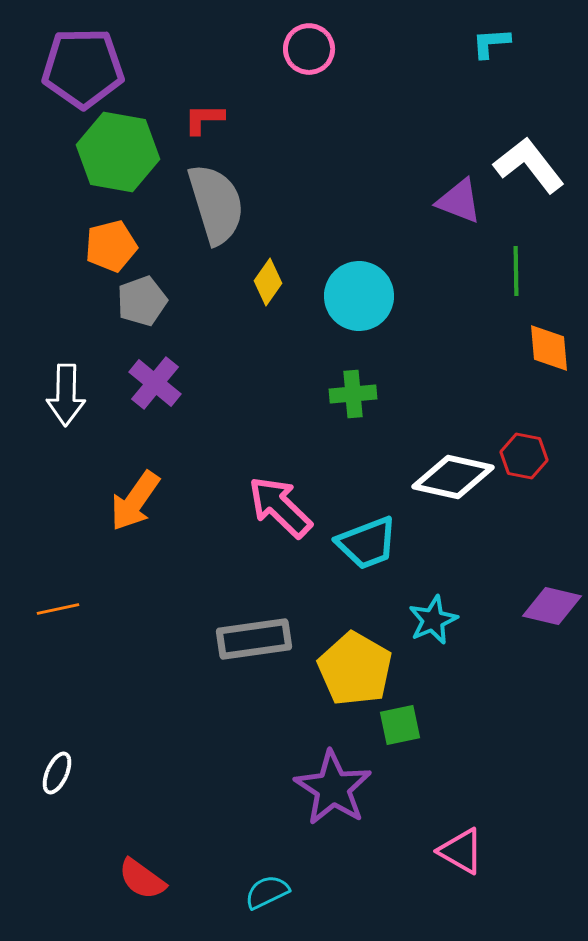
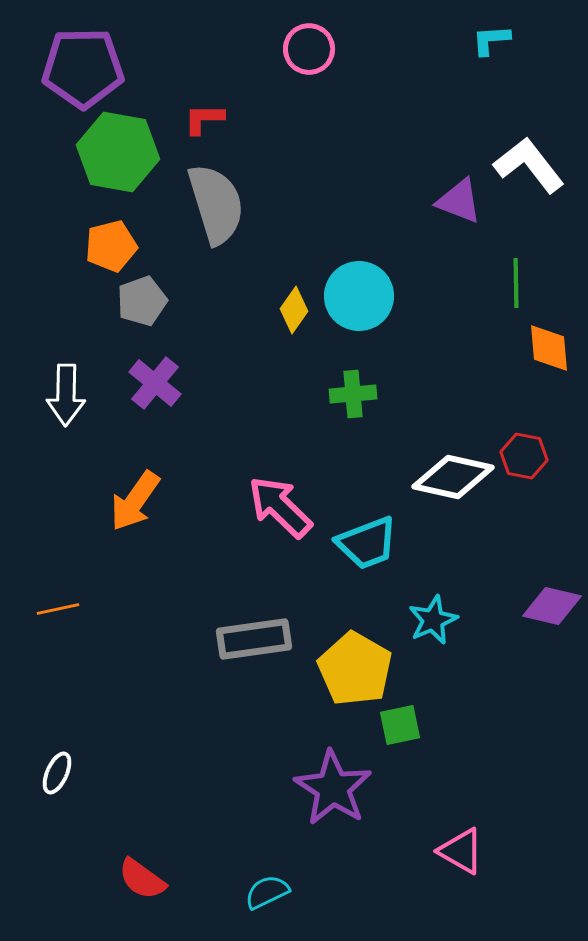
cyan L-shape: moved 3 px up
green line: moved 12 px down
yellow diamond: moved 26 px right, 28 px down
